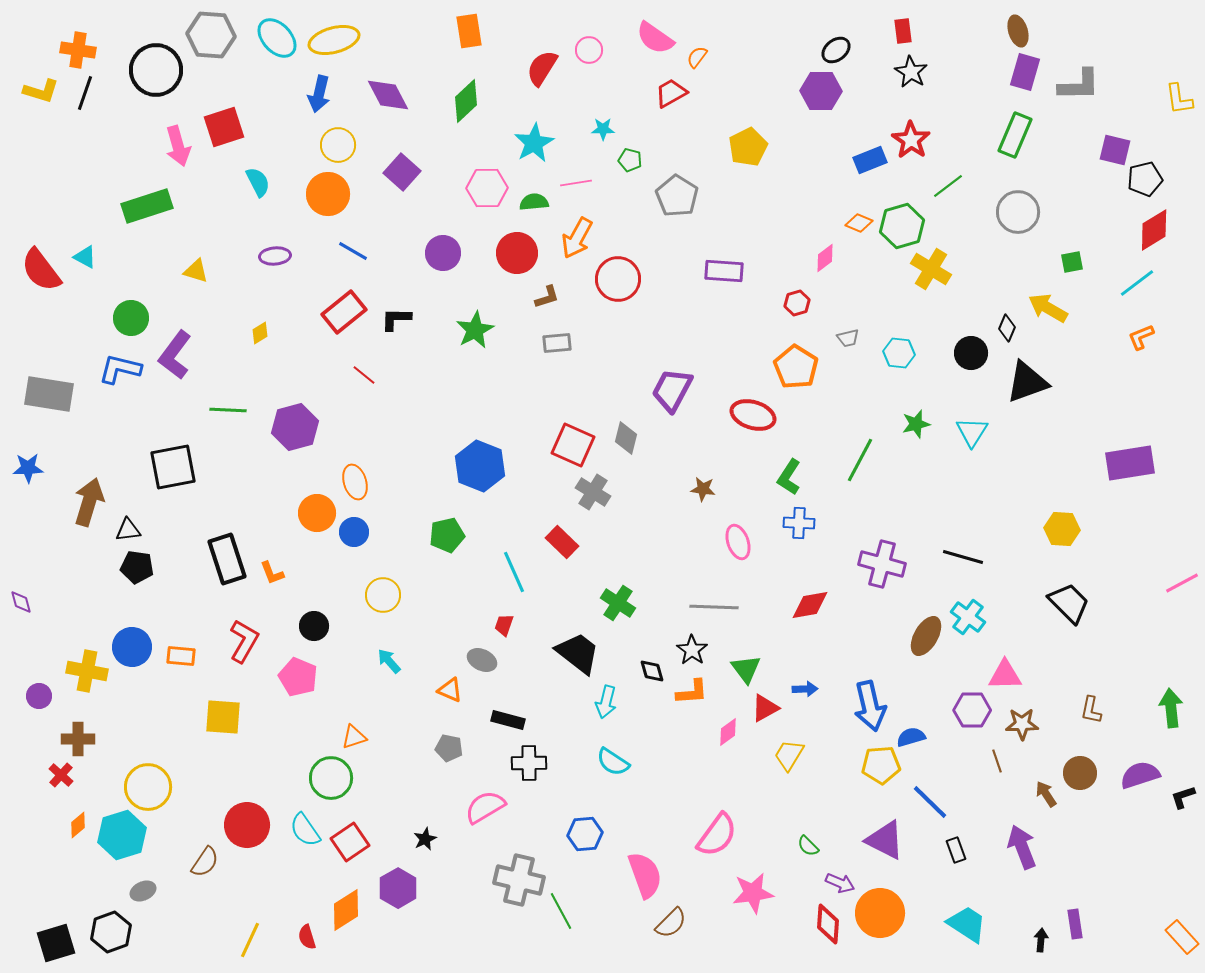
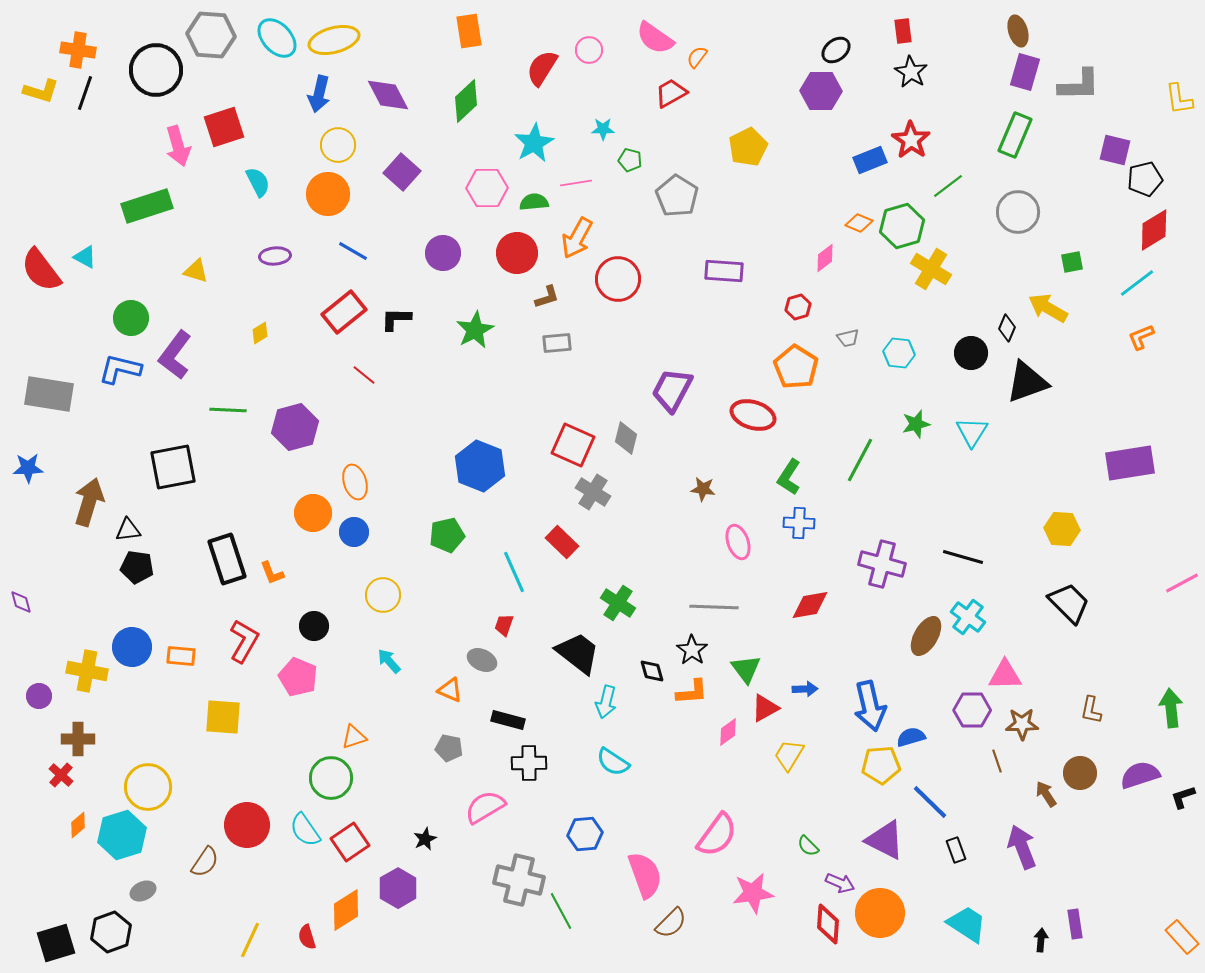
red hexagon at (797, 303): moved 1 px right, 4 px down
orange circle at (317, 513): moved 4 px left
